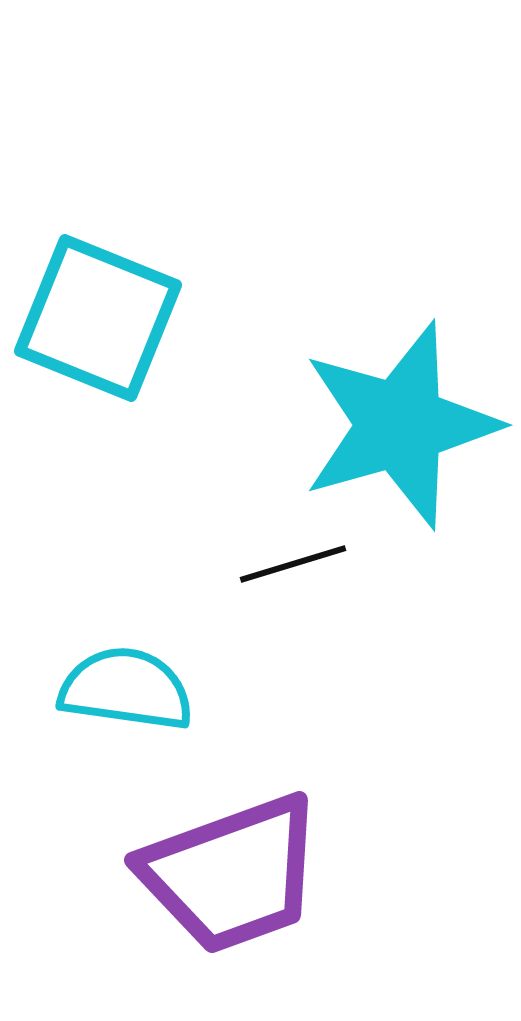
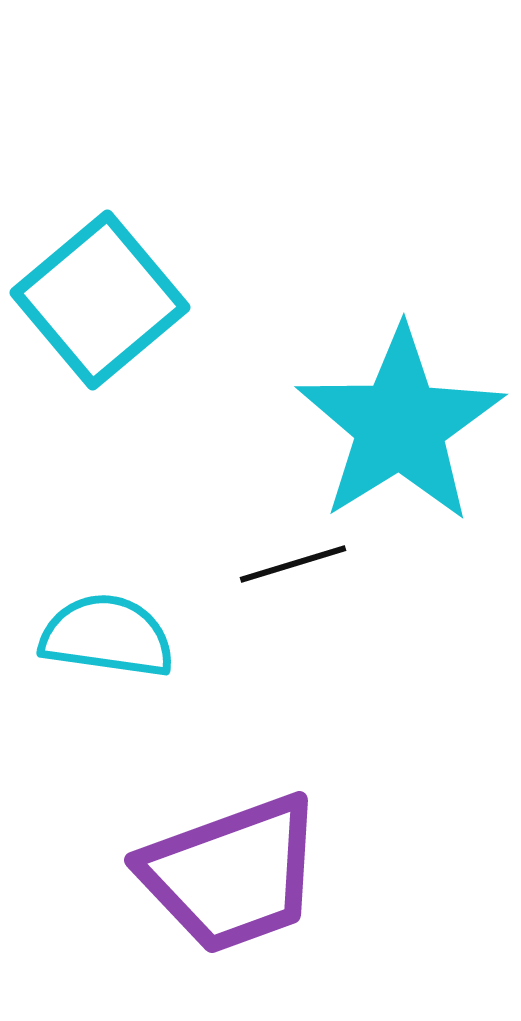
cyan square: moved 2 px right, 18 px up; rotated 28 degrees clockwise
cyan star: rotated 16 degrees counterclockwise
cyan semicircle: moved 19 px left, 53 px up
